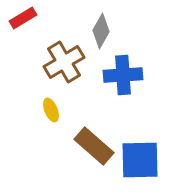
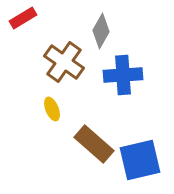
brown cross: rotated 24 degrees counterclockwise
yellow ellipse: moved 1 px right, 1 px up
brown rectangle: moved 2 px up
blue square: rotated 12 degrees counterclockwise
